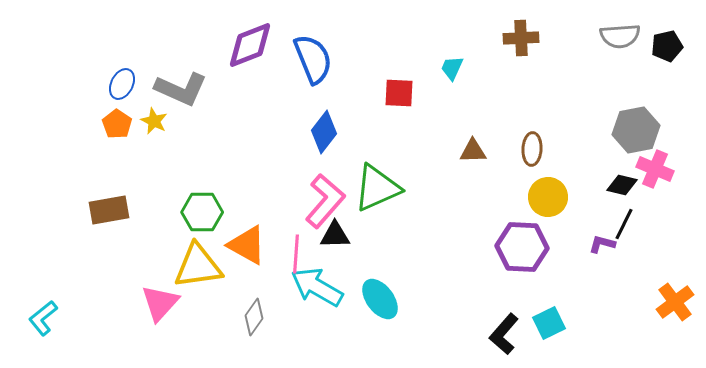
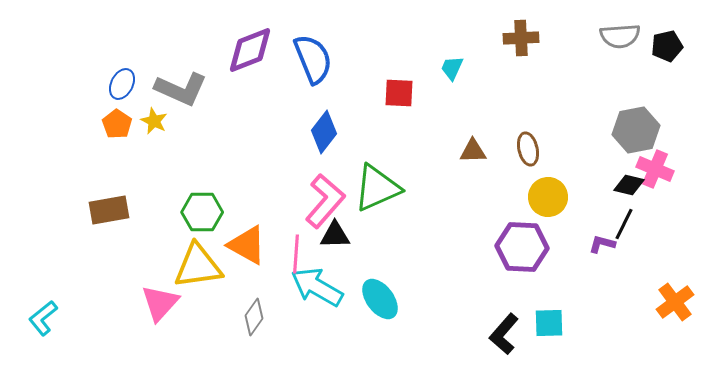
purple diamond: moved 5 px down
brown ellipse: moved 4 px left; rotated 16 degrees counterclockwise
black diamond: moved 7 px right
cyan square: rotated 24 degrees clockwise
